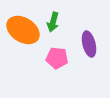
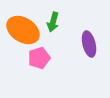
pink pentagon: moved 18 px left; rotated 25 degrees counterclockwise
